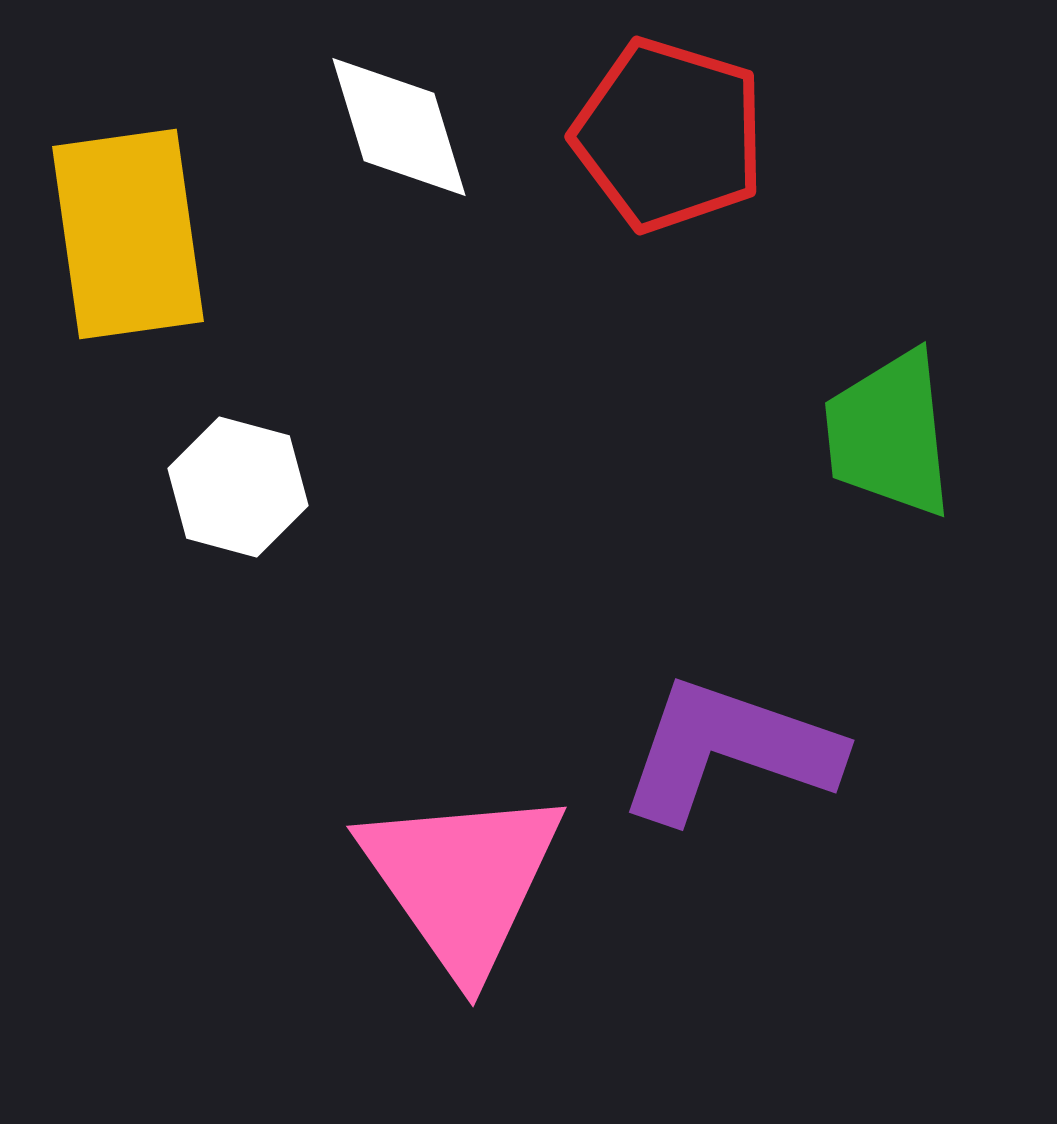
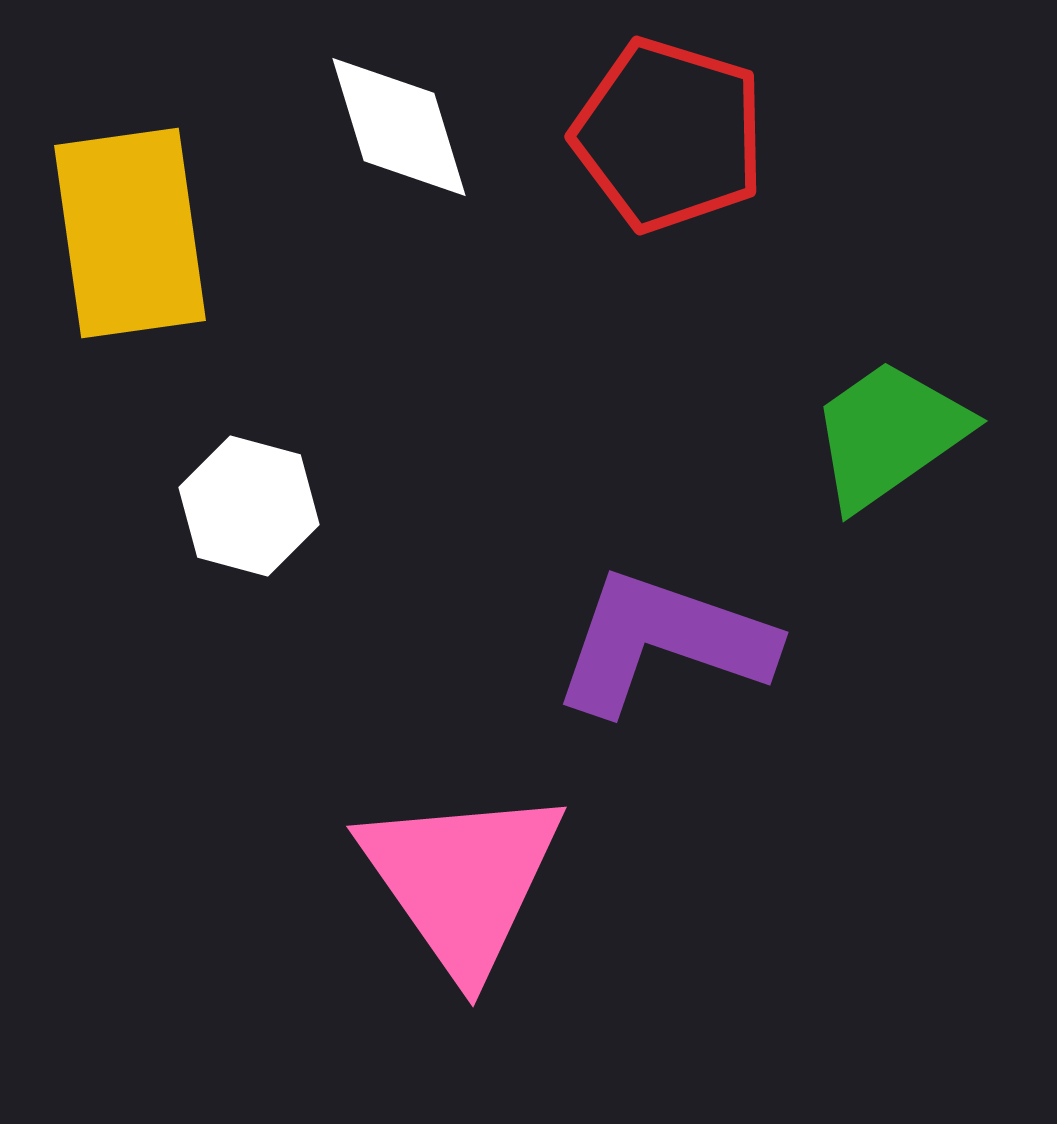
yellow rectangle: moved 2 px right, 1 px up
green trapezoid: rotated 61 degrees clockwise
white hexagon: moved 11 px right, 19 px down
purple L-shape: moved 66 px left, 108 px up
